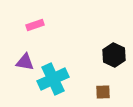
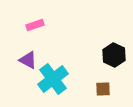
purple triangle: moved 3 px right, 2 px up; rotated 18 degrees clockwise
cyan cross: rotated 12 degrees counterclockwise
brown square: moved 3 px up
